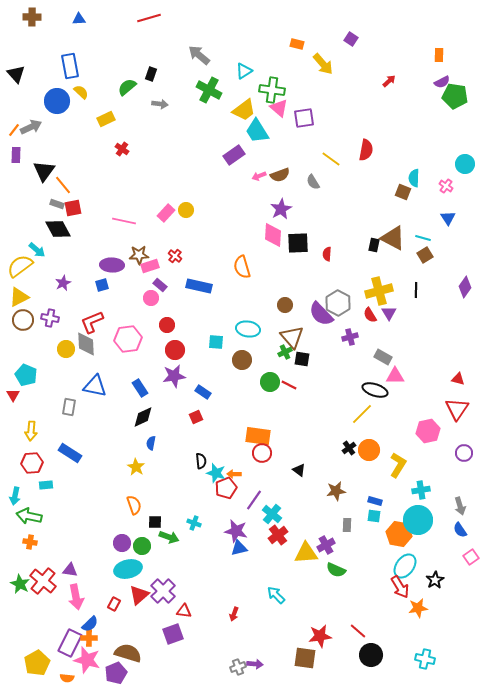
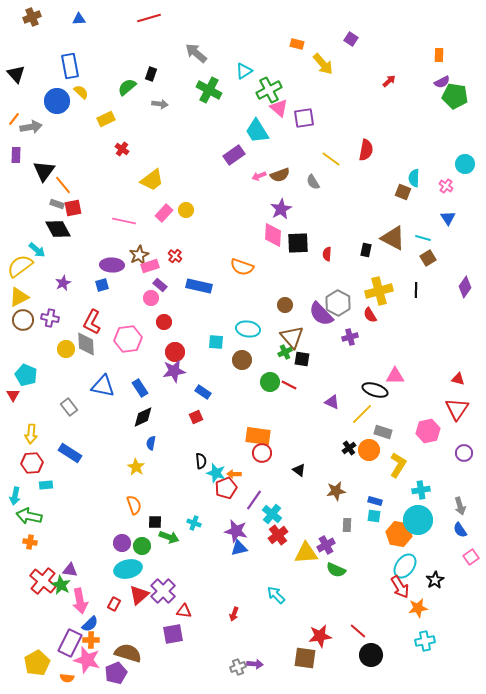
brown cross at (32, 17): rotated 24 degrees counterclockwise
gray arrow at (199, 55): moved 3 px left, 2 px up
green cross at (272, 90): moved 3 px left; rotated 35 degrees counterclockwise
yellow trapezoid at (244, 110): moved 92 px left, 70 px down
gray arrow at (31, 127): rotated 15 degrees clockwise
orange line at (14, 130): moved 11 px up
pink rectangle at (166, 213): moved 2 px left
black rectangle at (374, 245): moved 8 px left, 5 px down
brown star at (139, 255): rotated 24 degrees counterclockwise
brown square at (425, 255): moved 3 px right, 3 px down
orange semicircle at (242, 267): rotated 55 degrees counterclockwise
purple triangle at (389, 313): moved 57 px left, 89 px down; rotated 35 degrees counterclockwise
red L-shape at (92, 322): rotated 40 degrees counterclockwise
red circle at (167, 325): moved 3 px left, 3 px up
red circle at (175, 350): moved 2 px down
gray rectangle at (383, 357): moved 75 px down; rotated 12 degrees counterclockwise
purple star at (174, 376): moved 5 px up
blue triangle at (95, 386): moved 8 px right
gray rectangle at (69, 407): rotated 48 degrees counterclockwise
yellow arrow at (31, 431): moved 3 px down
green star at (20, 584): moved 41 px right, 1 px down
pink arrow at (76, 597): moved 4 px right, 4 px down
purple square at (173, 634): rotated 10 degrees clockwise
orange cross at (89, 638): moved 2 px right, 2 px down
cyan cross at (425, 659): moved 18 px up; rotated 24 degrees counterclockwise
